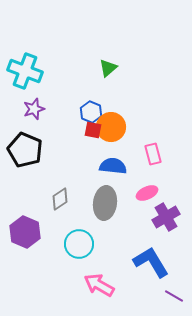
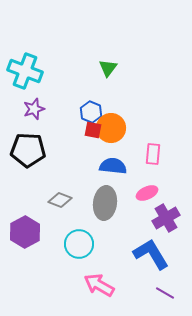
green triangle: rotated 12 degrees counterclockwise
orange circle: moved 1 px down
black pentagon: moved 3 px right; rotated 20 degrees counterclockwise
pink rectangle: rotated 20 degrees clockwise
gray diamond: moved 1 px down; rotated 55 degrees clockwise
purple cross: moved 1 px down
purple hexagon: rotated 8 degrees clockwise
blue L-shape: moved 8 px up
purple line: moved 9 px left, 3 px up
